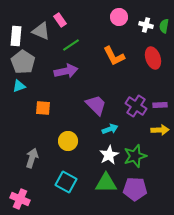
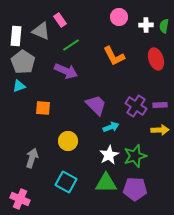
white cross: rotated 16 degrees counterclockwise
red ellipse: moved 3 px right, 1 px down
purple arrow: rotated 35 degrees clockwise
cyan arrow: moved 1 px right, 2 px up
